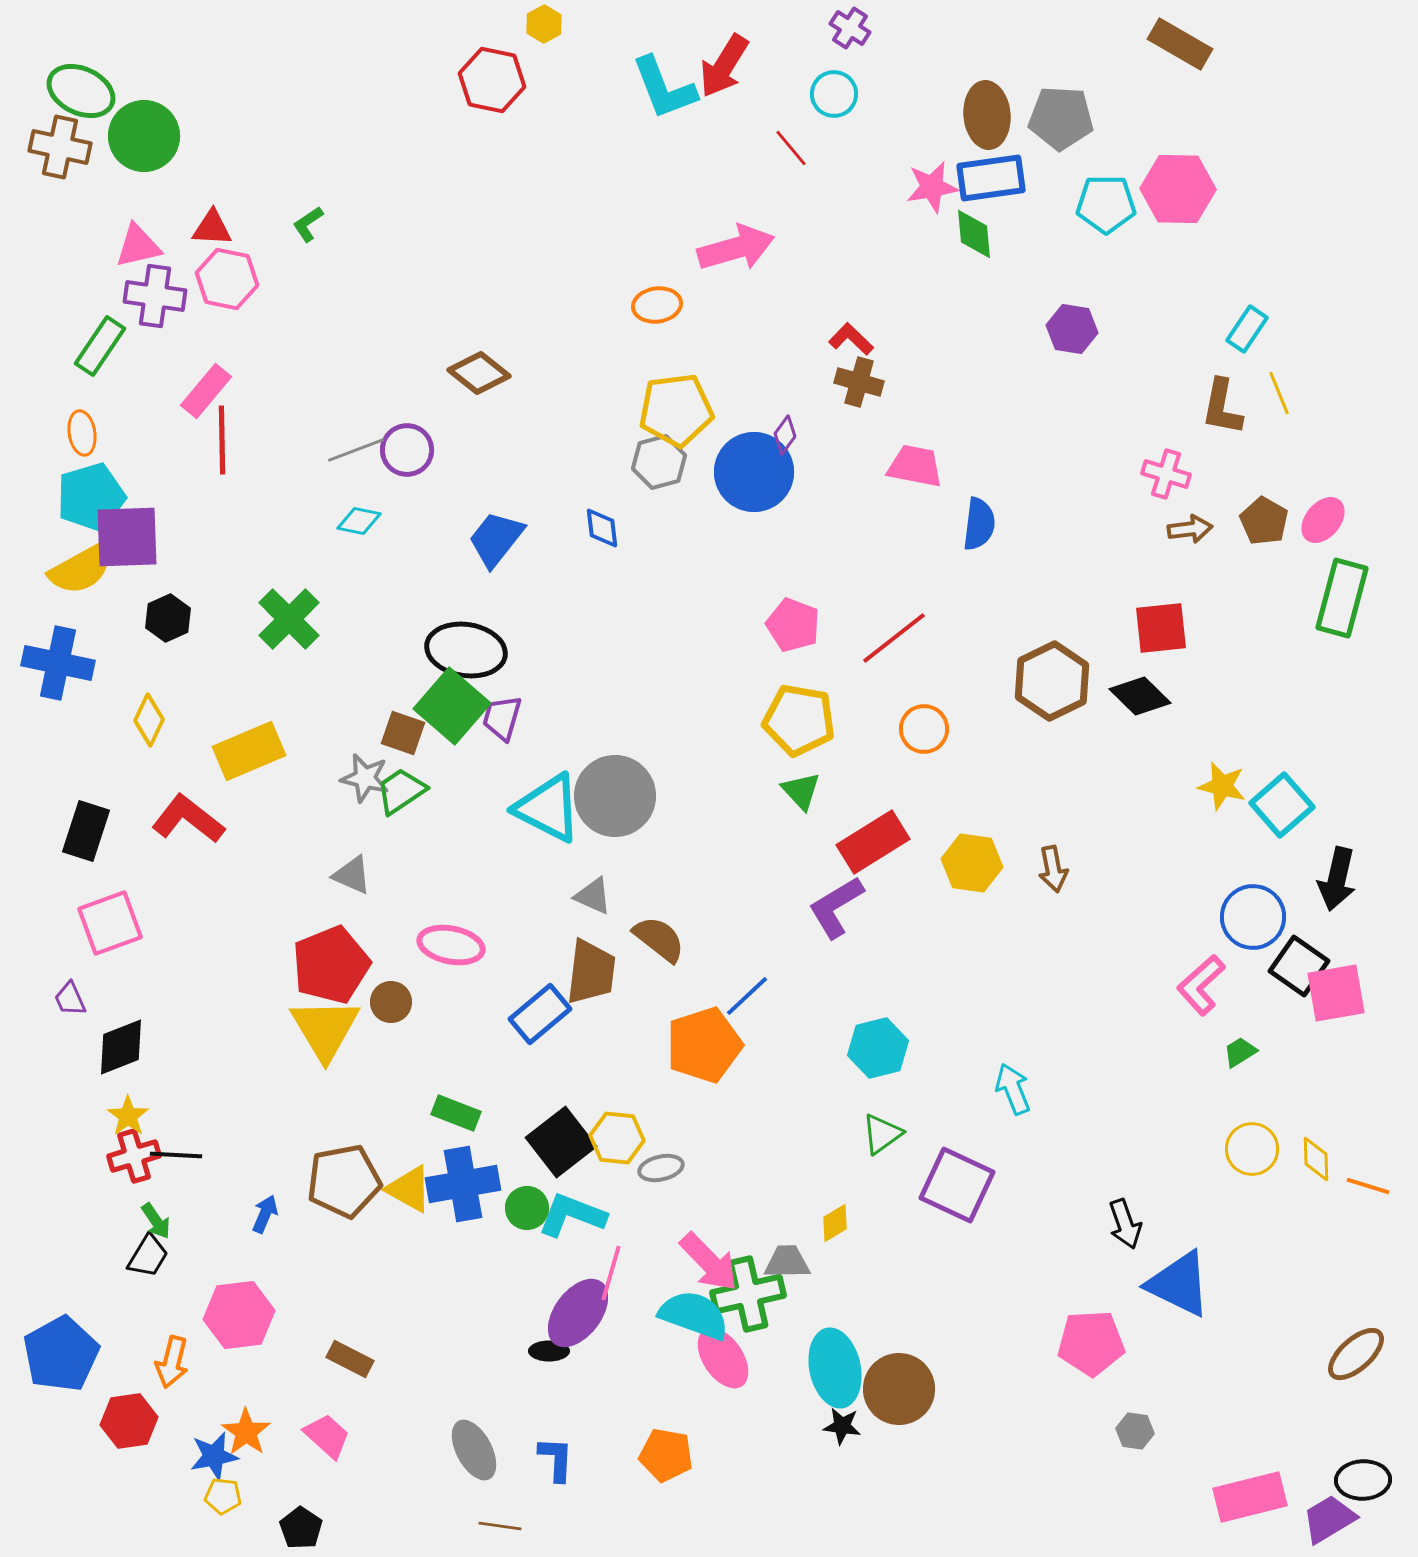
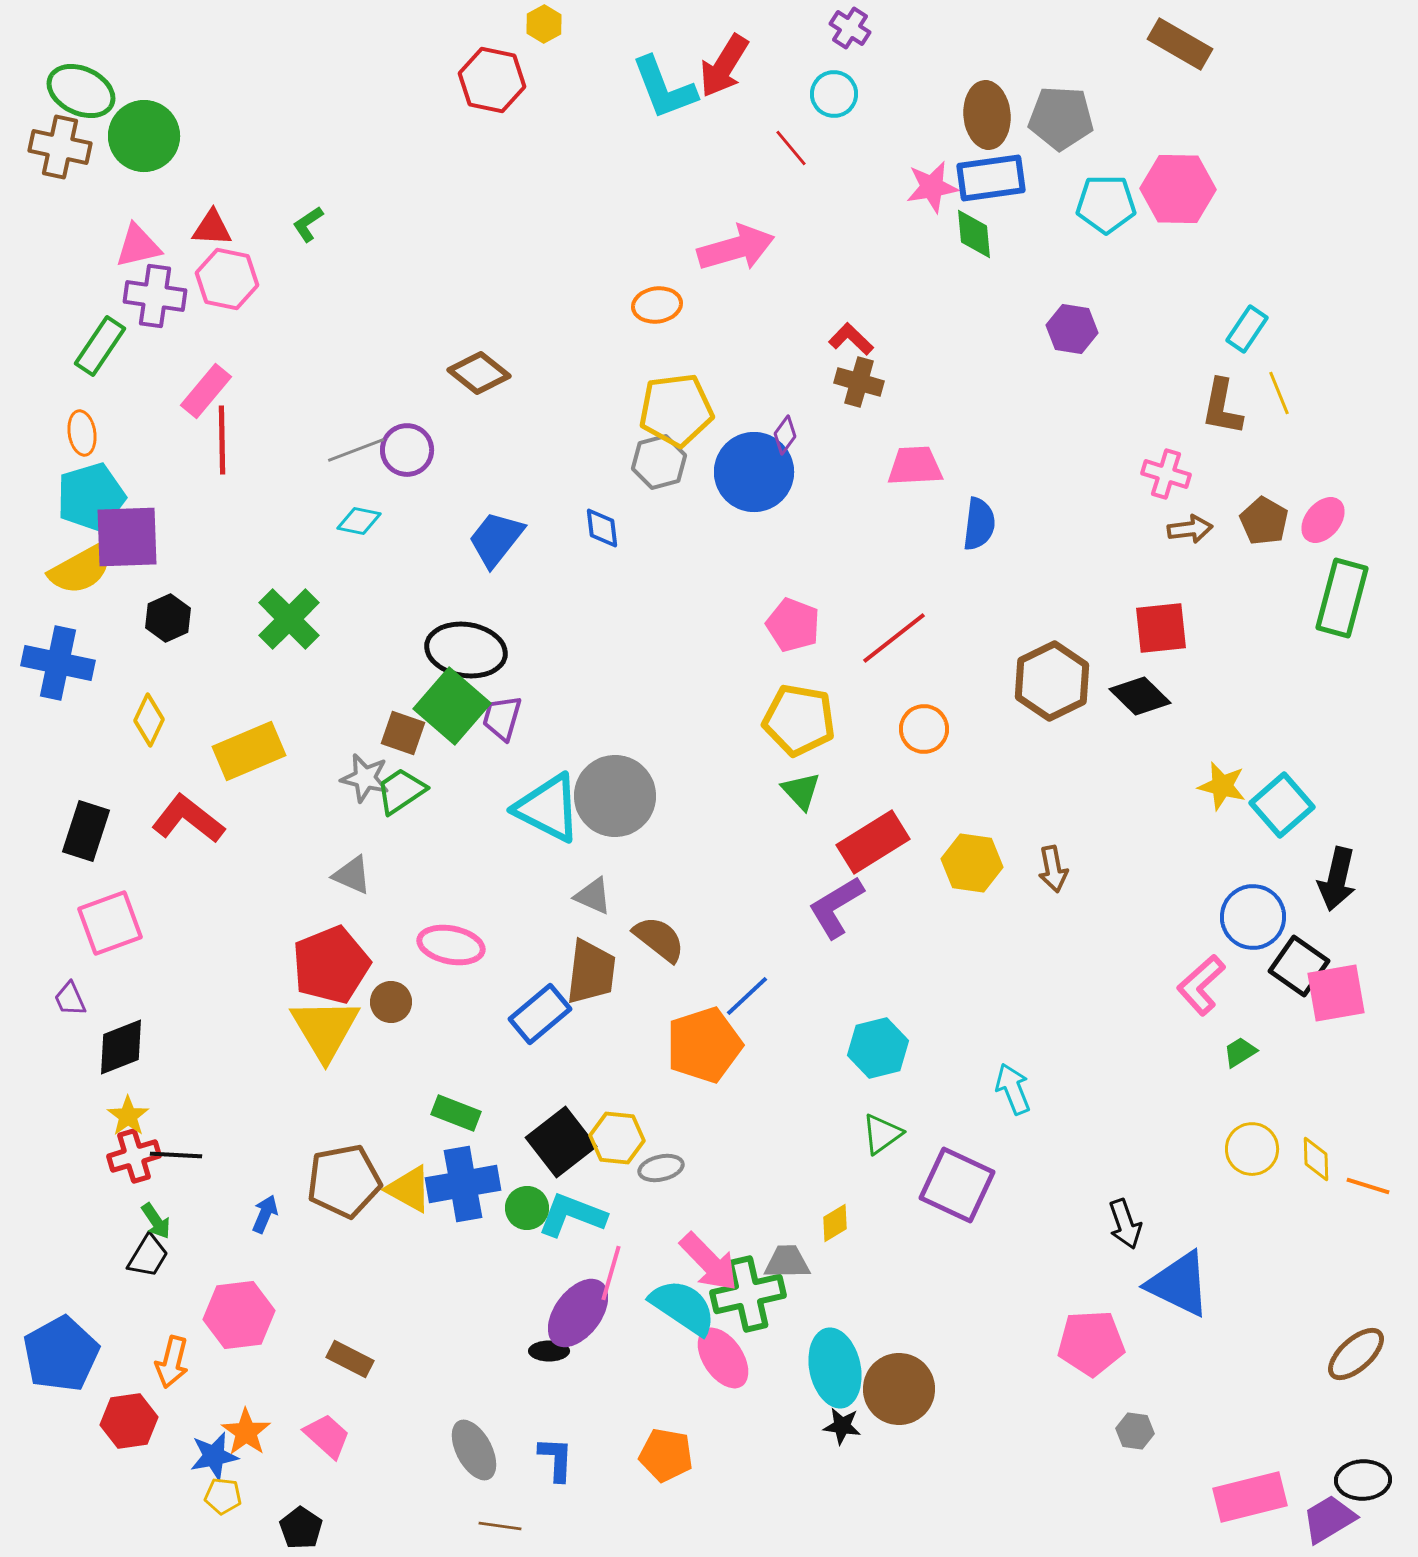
pink trapezoid at (915, 466): rotated 14 degrees counterclockwise
cyan semicircle at (694, 1315): moved 11 px left, 8 px up; rotated 14 degrees clockwise
